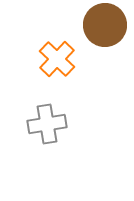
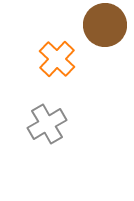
gray cross: rotated 21 degrees counterclockwise
